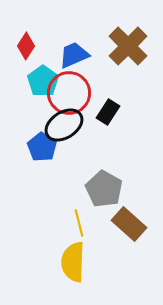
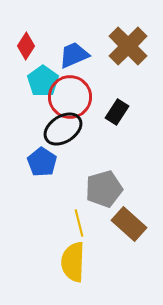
red circle: moved 1 px right, 4 px down
black rectangle: moved 9 px right
black ellipse: moved 1 px left, 4 px down
blue pentagon: moved 15 px down
gray pentagon: rotated 27 degrees clockwise
